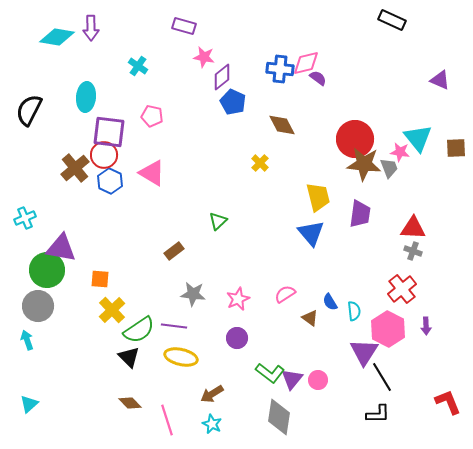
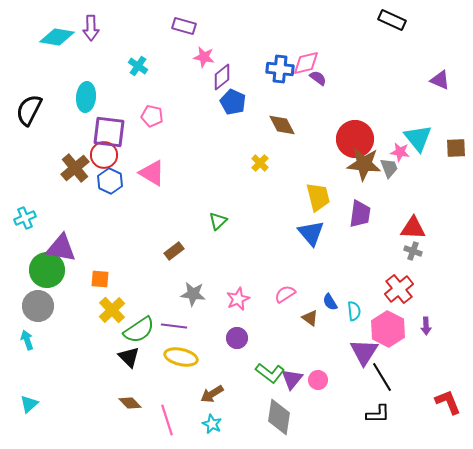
red cross at (402, 289): moved 3 px left
